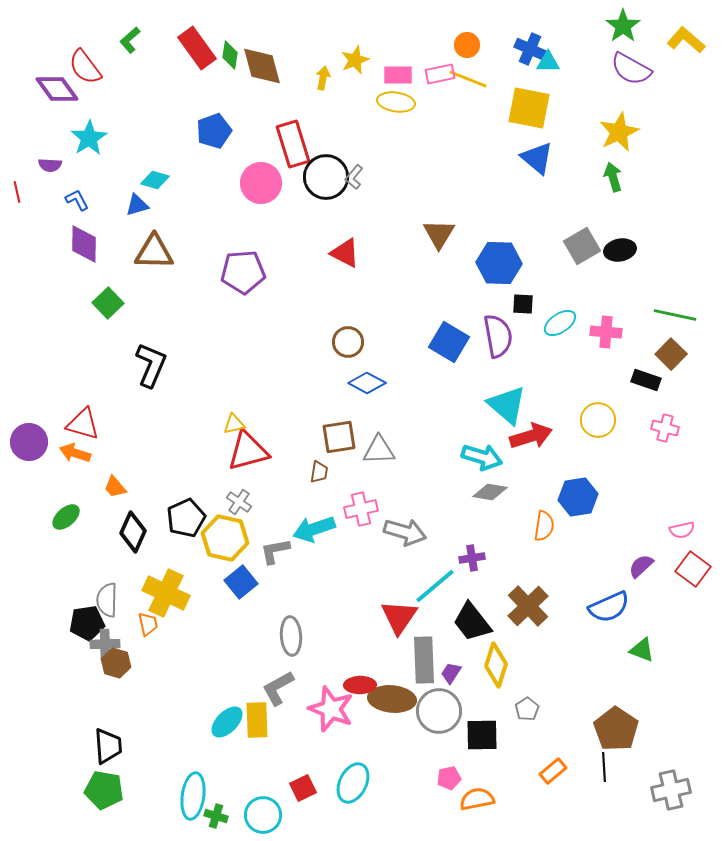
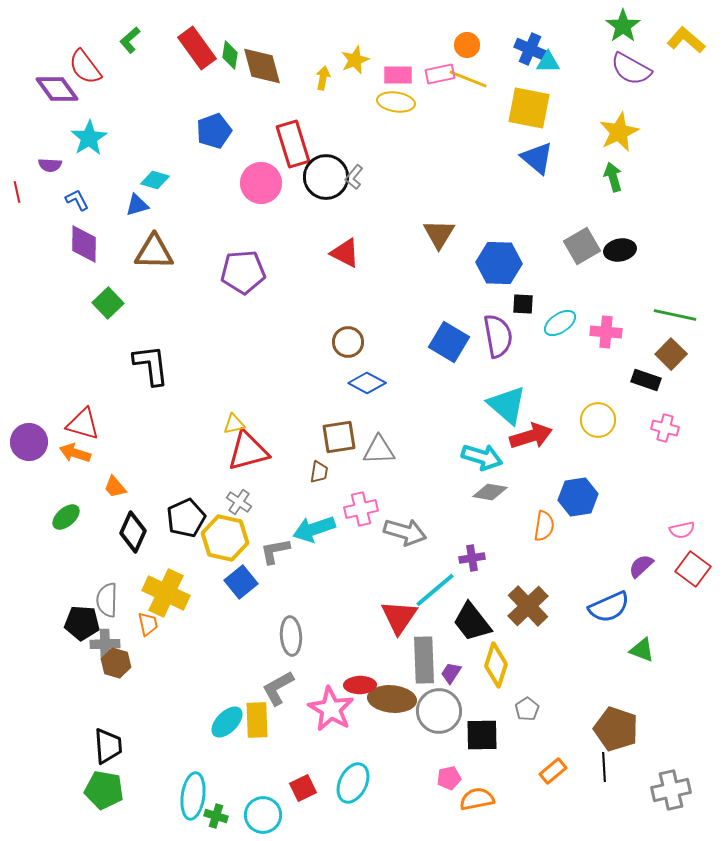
black L-shape at (151, 365): rotated 30 degrees counterclockwise
cyan line at (435, 586): moved 4 px down
black pentagon at (87, 623): moved 5 px left; rotated 12 degrees clockwise
pink star at (331, 709): rotated 9 degrees clockwise
brown pentagon at (616, 729): rotated 15 degrees counterclockwise
